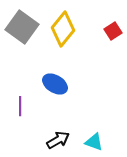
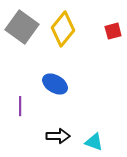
red square: rotated 18 degrees clockwise
black arrow: moved 4 px up; rotated 30 degrees clockwise
